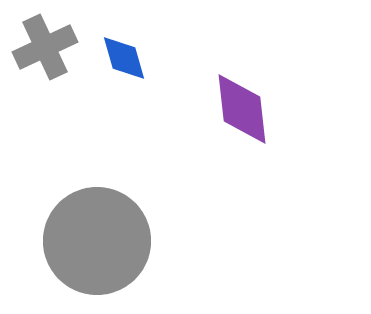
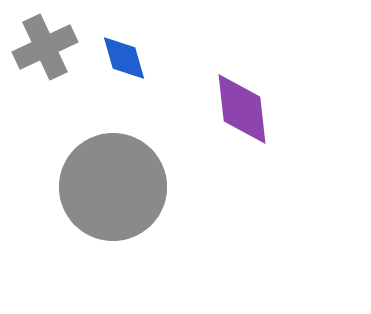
gray circle: moved 16 px right, 54 px up
